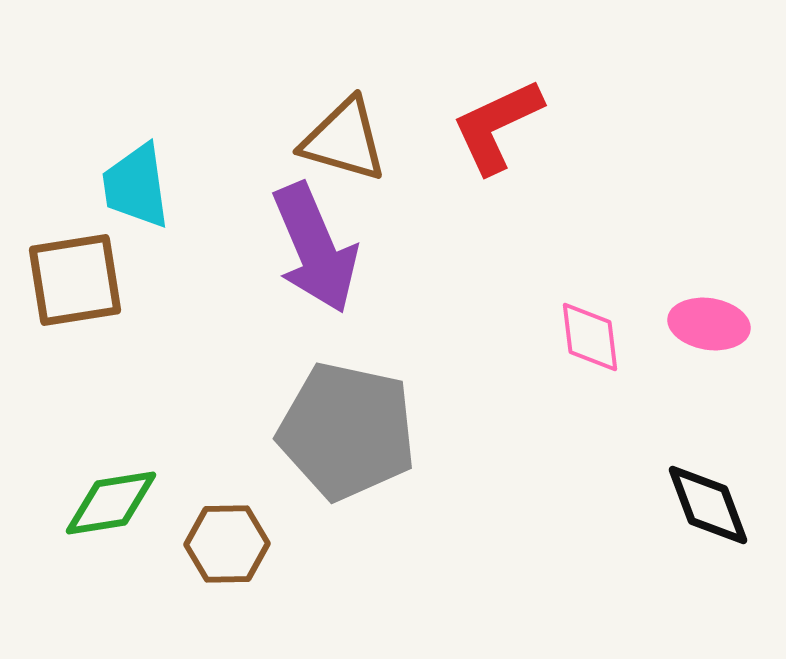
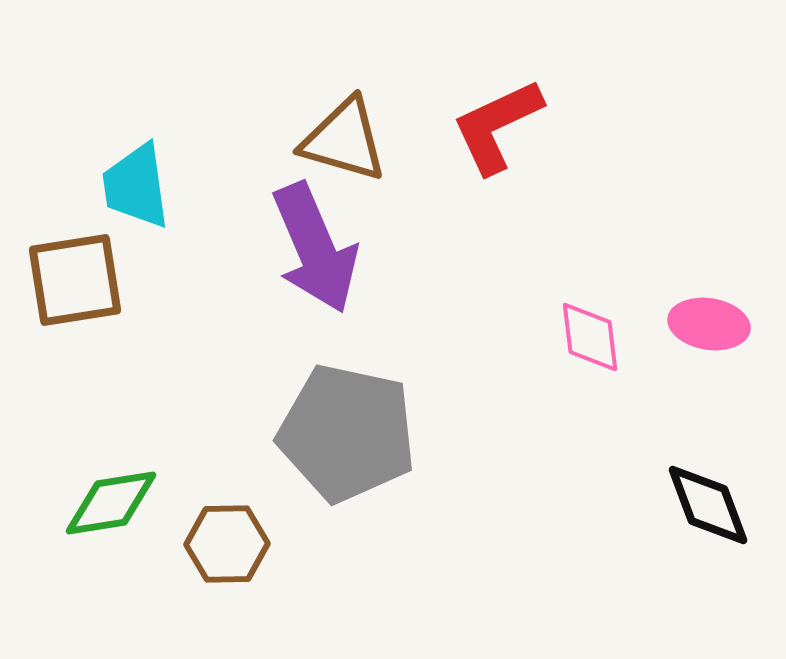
gray pentagon: moved 2 px down
